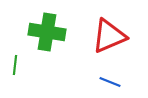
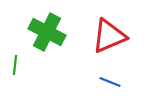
green cross: rotated 18 degrees clockwise
